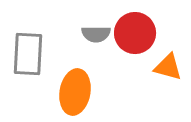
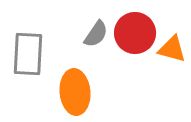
gray semicircle: rotated 56 degrees counterclockwise
orange triangle: moved 4 px right, 18 px up
orange ellipse: rotated 15 degrees counterclockwise
